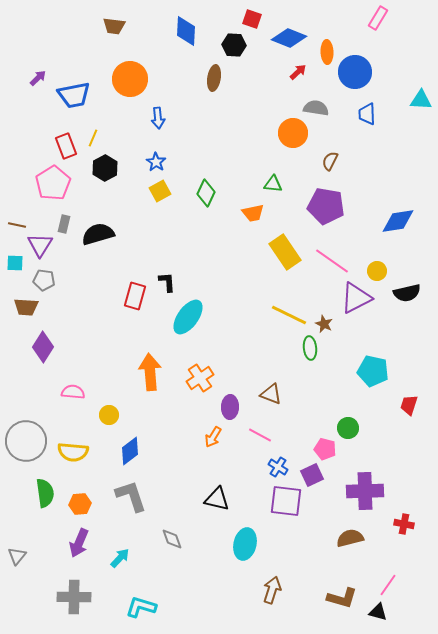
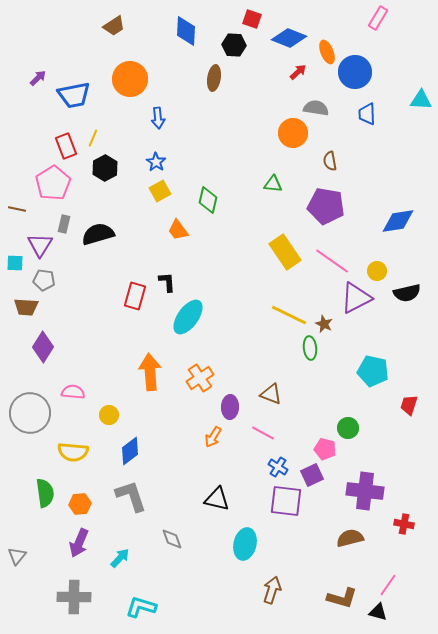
brown trapezoid at (114, 26): rotated 40 degrees counterclockwise
orange ellipse at (327, 52): rotated 20 degrees counterclockwise
brown semicircle at (330, 161): rotated 36 degrees counterclockwise
green diamond at (206, 193): moved 2 px right, 7 px down; rotated 12 degrees counterclockwise
orange trapezoid at (253, 213): moved 75 px left, 17 px down; rotated 65 degrees clockwise
brown line at (17, 225): moved 16 px up
pink line at (260, 435): moved 3 px right, 2 px up
gray circle at (26, 441): moved 4 px right, 28 px up
purple cross at (365, 491): rotated 9 degrees clockwise
